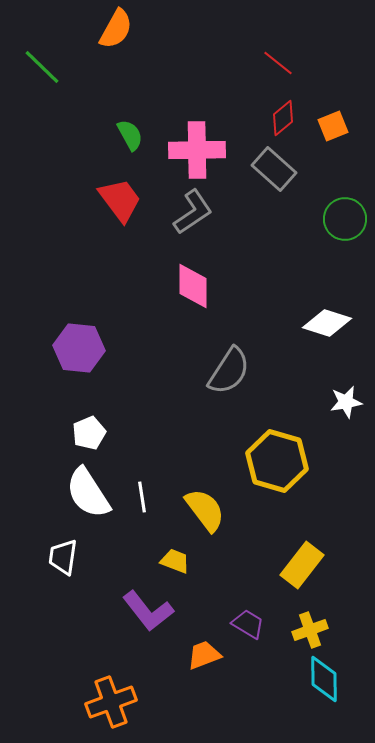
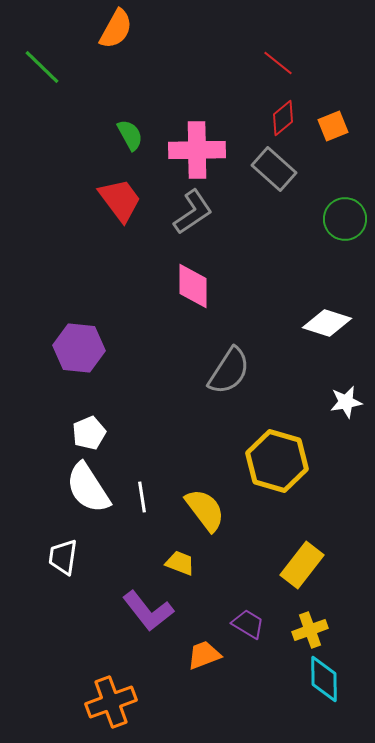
white semicircle: moved 5 px up
yellow trapezoid: moved 5 px right, 2 px down
